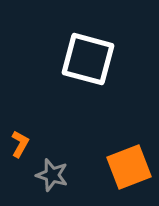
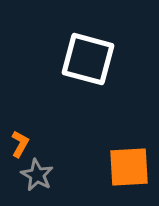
orange square: rotated 18 degrees clockwise
gray star: moved 15 px left; rotated 12 degrees clockwise
